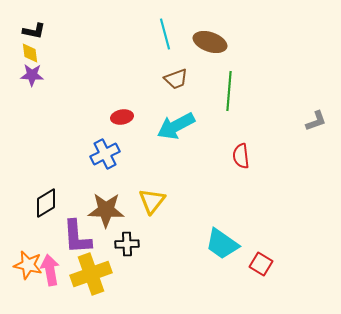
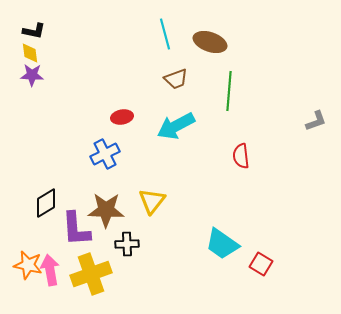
purple L-shape: moved 1 px left, 8 px up
